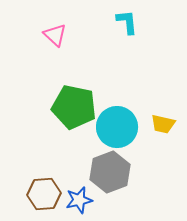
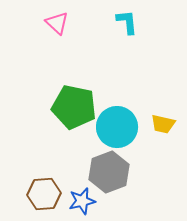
pink triangle: moved 2 px right, 12 px up
gray hexagon: moved 1 px left
blue star: moved 3 px right, 1 px down
